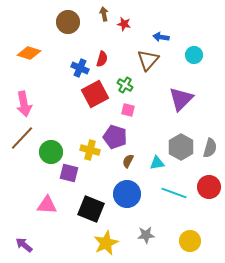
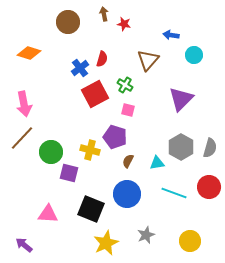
blue arrow: moved 10 px right, 2 px up
blue cross: rotated 30 degrees clockwise
pink triangle: moved 1 px right, 9 px down
gray star: rotated 18 degrees counterclockwise
